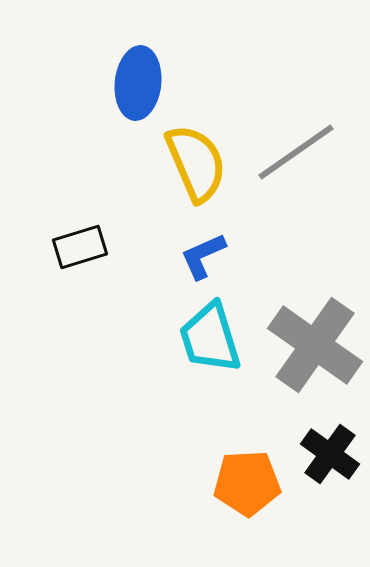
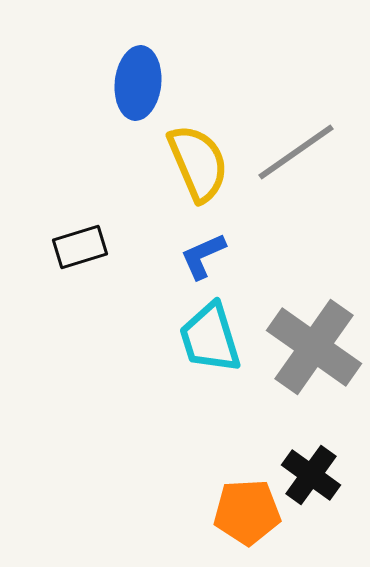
yellow semicircle: moved 2 px right
gray cross: moved 1 px left, 2 px down
black cross: moved 19 px left, 21 px down
orange pentagon: moved 29 px down
